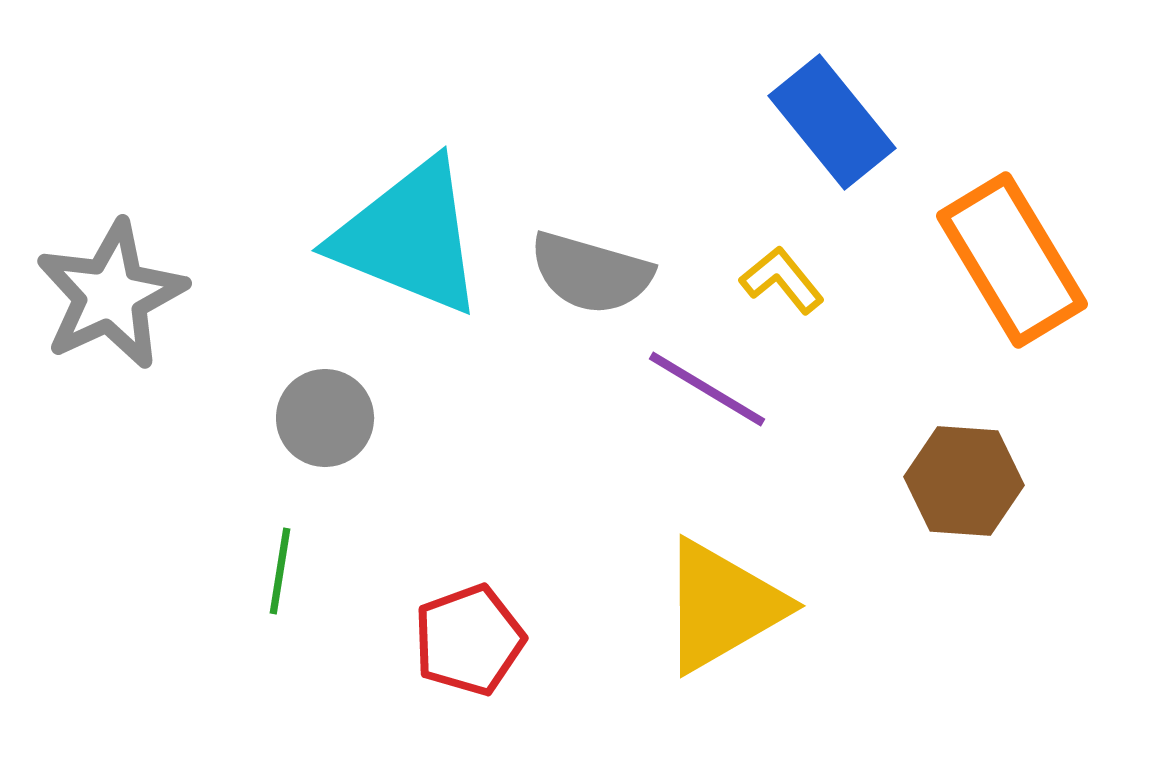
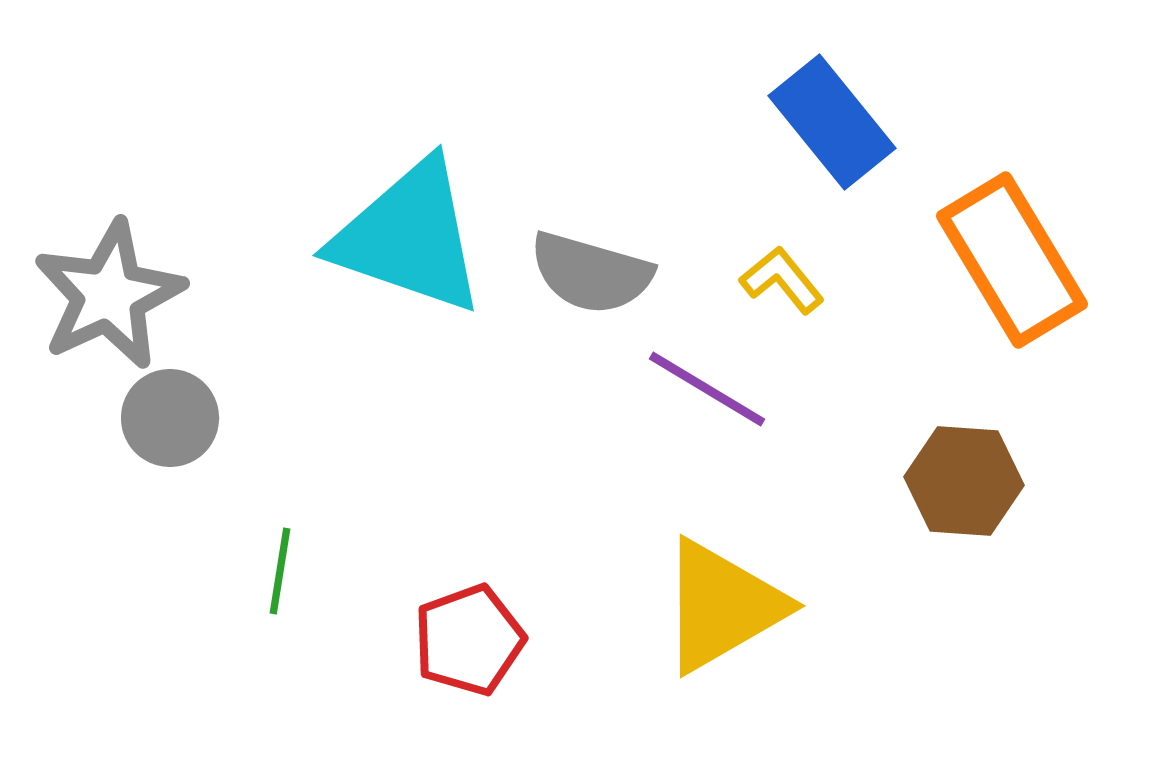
cyan triangle: rotated 3 degrees counterclockwise
gray star: moved 2 px left
gray circle: moved 155 px left
